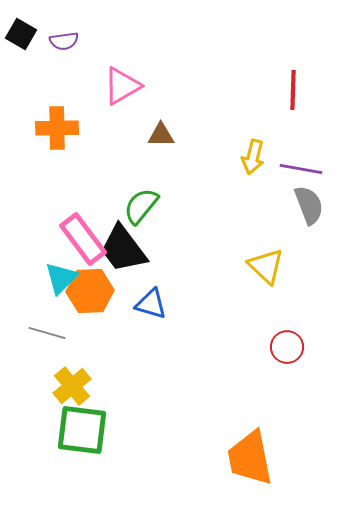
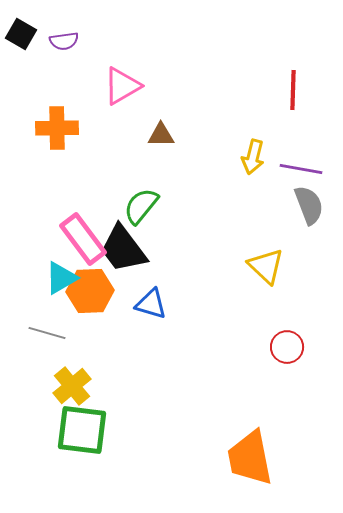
cyan triangle: rotated 15 degrees clockwise
